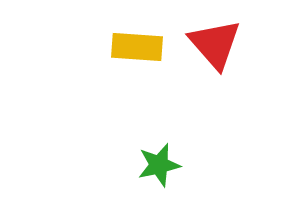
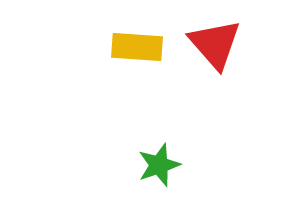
green star: rotated 6 degrees counterclockwise
